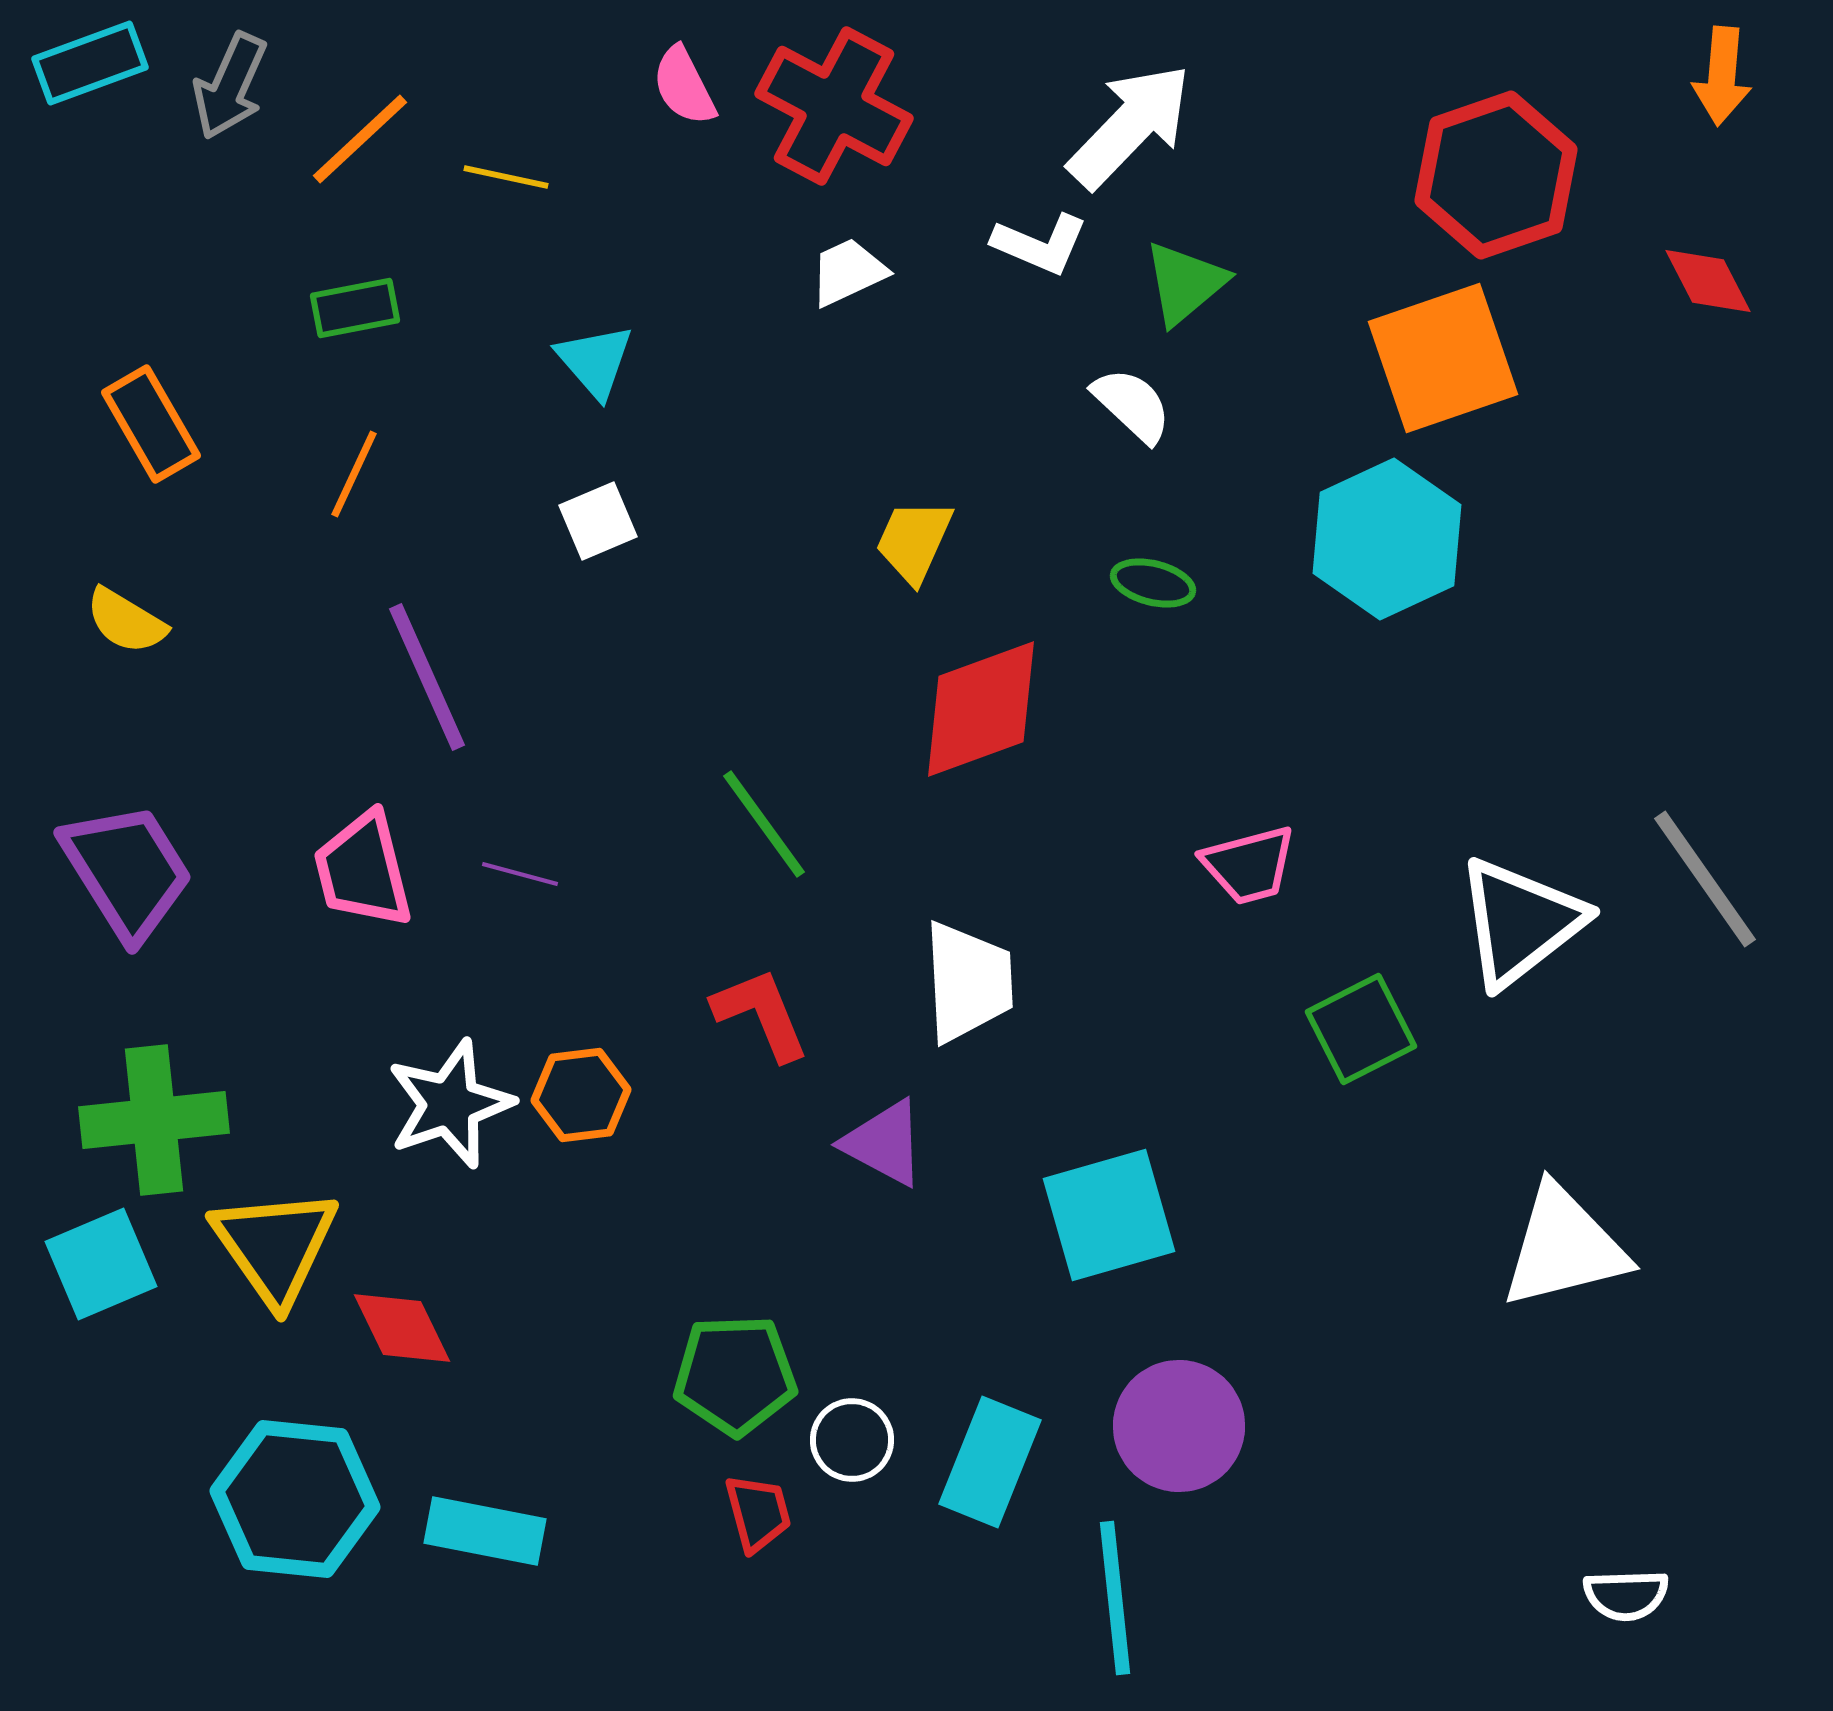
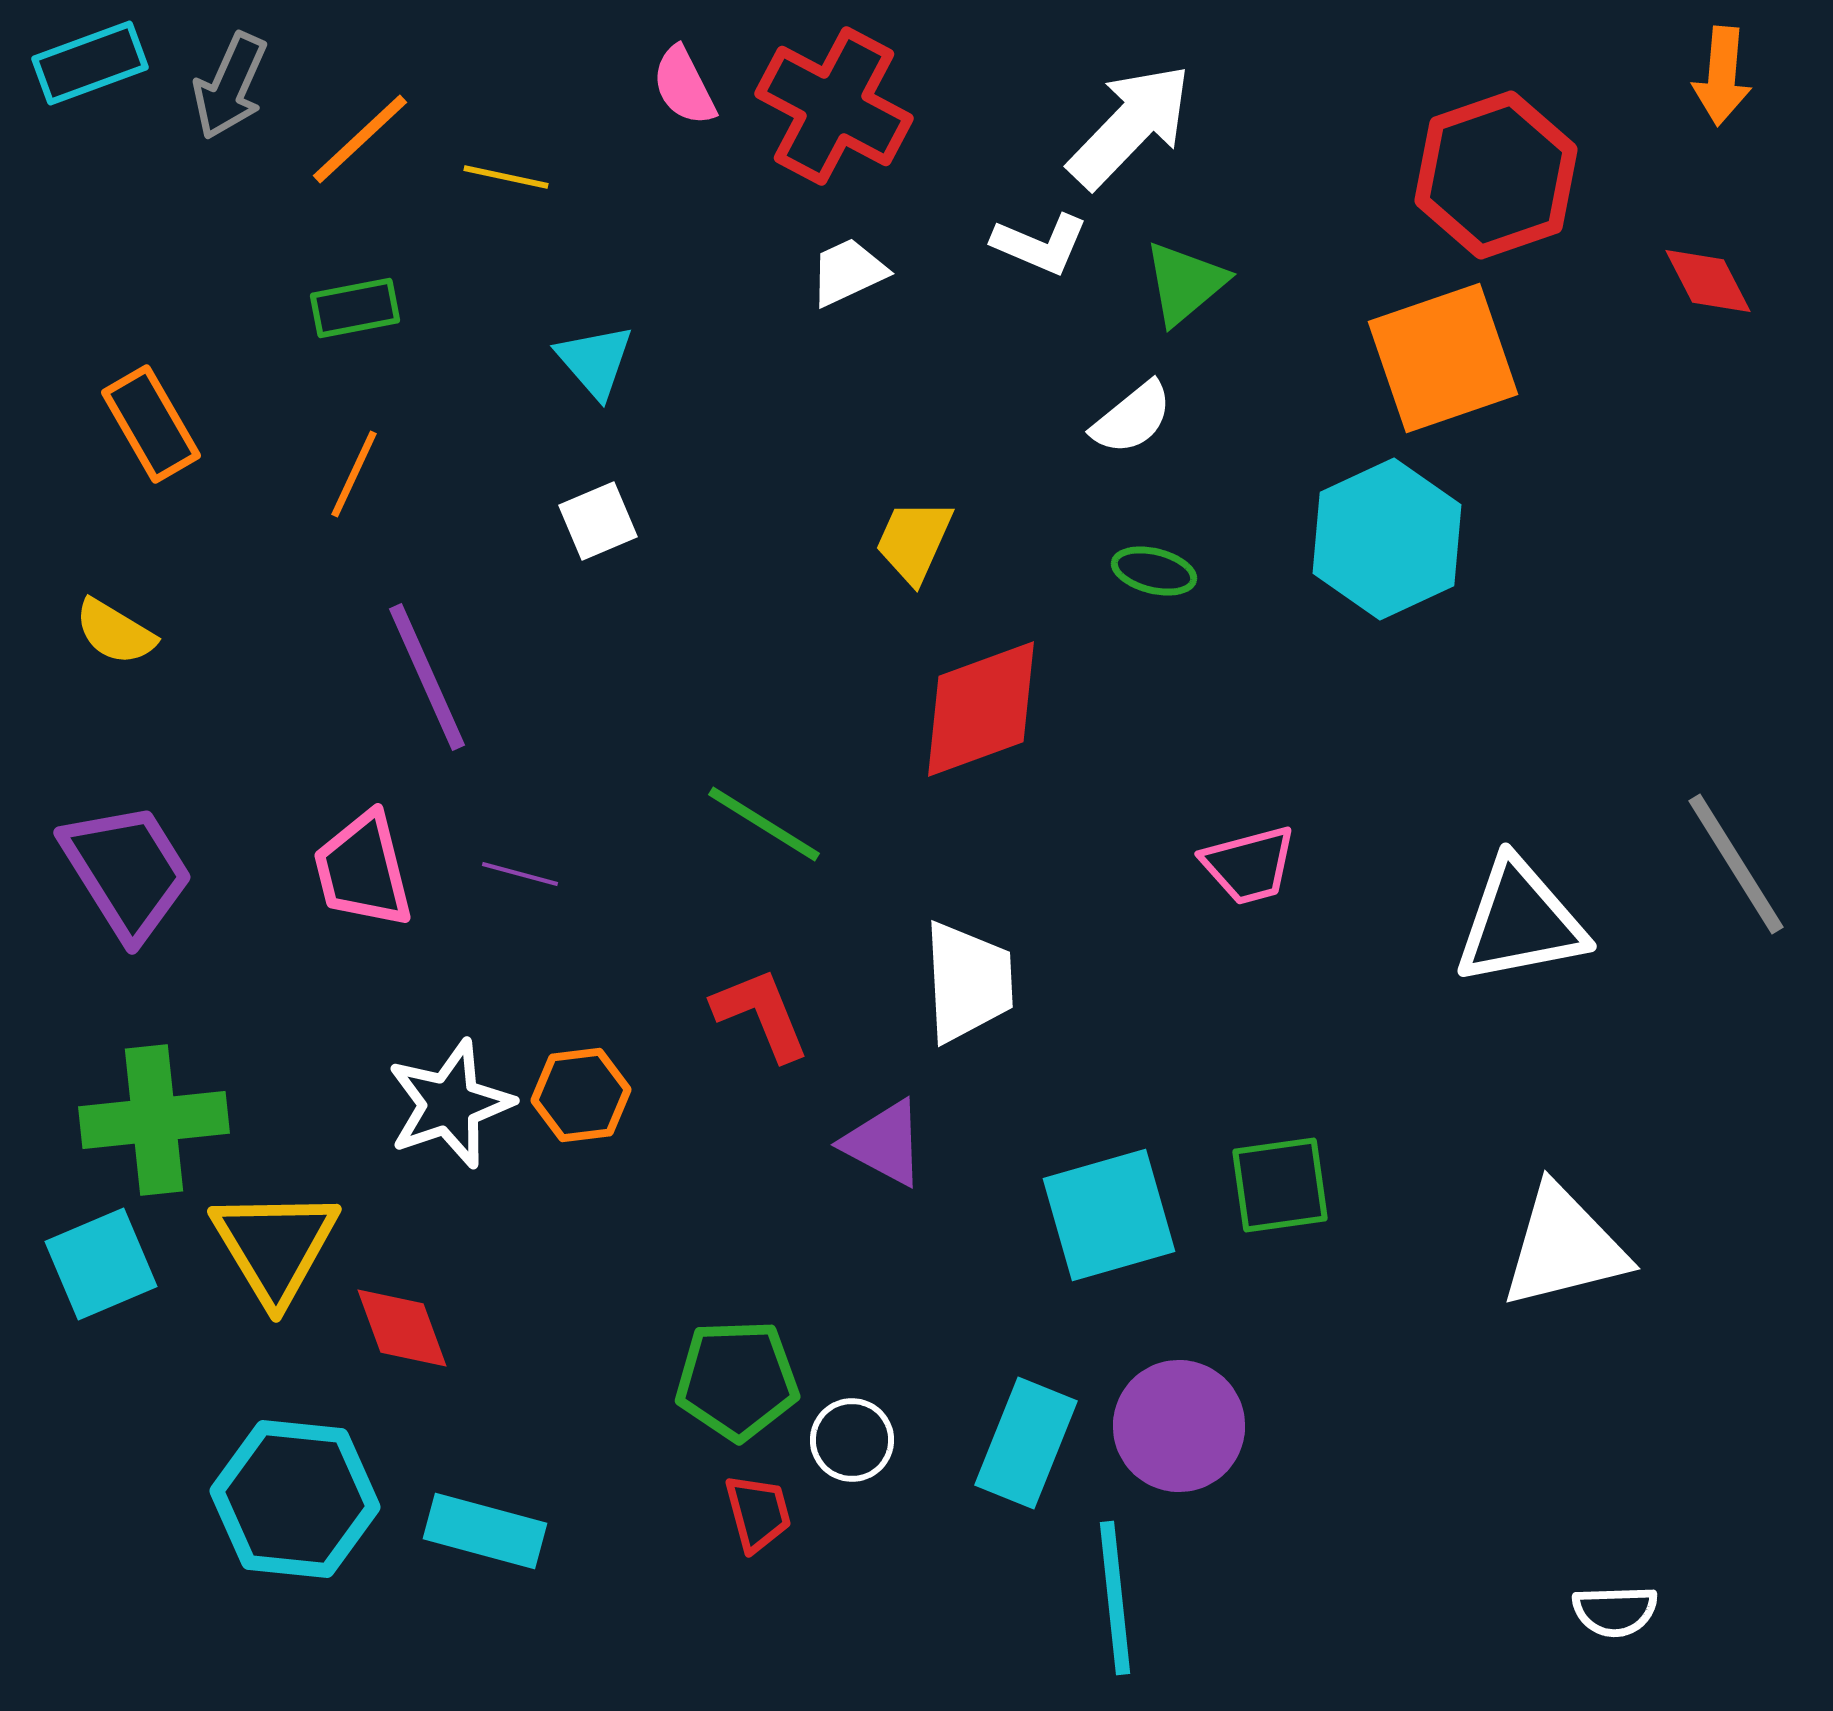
white semicircle at (1132, 405): moved 13 px down; rotated 98 degrees clockwise
green ellipse at (1153, 583): moved 1 px right, 12 px up
yellow semicircle at (126, 621): moved 11 px left, 11 px down
green line at (764, 824): rotated 22 degrees counterclockwise
gray line at (1705, 879): moved 31 px right, 15 px up; rotated 3 degrees clockwise
white triangle at (1520, 922): rotated 27 degrees clockwise
green square at (1361, 1029): moved 81 px left, 156 px down; rotated 19 degrees clockwise
yellow triangle at (275, 1246): rotated 4 degrees clockwise
red diamond at (402, 1328): rotated 6 degrees clockwise
green pentagon at (735, 1375): moved 2 px right, 5 px down
cyan rectangle at (990, 1462): moved 36 px right, 19 px up
cyan rectangle at (485, 1531): rotated 4 degrees clockwise
white semicircle at (1626, 1595): moved 11 px left, 16 px down
